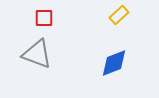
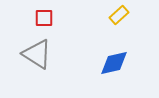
gray triangle: rotated 12 degrees clockwise
blue diamond: rotated 8 degrees clockwise
